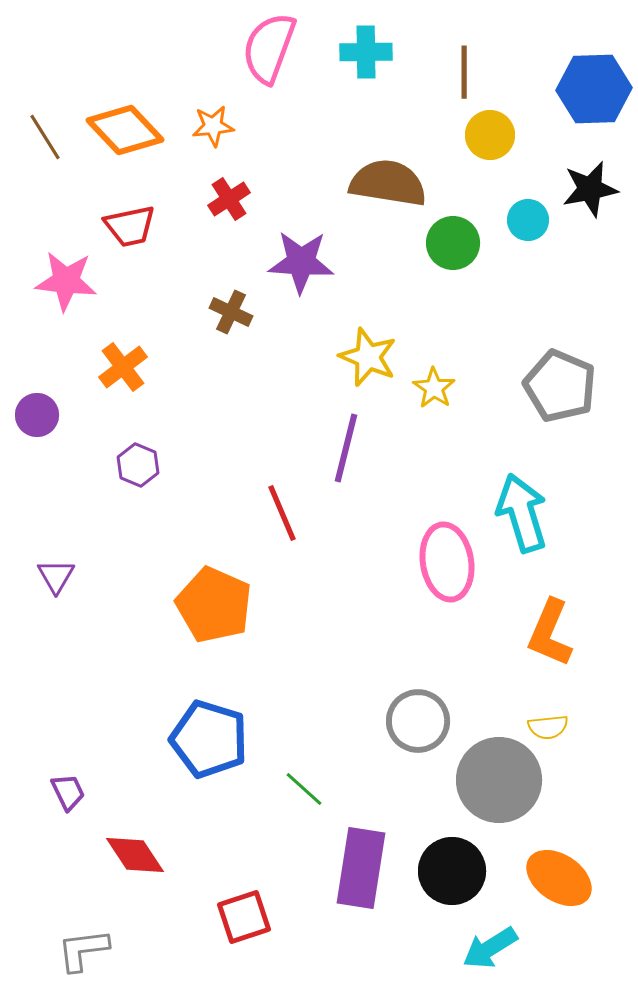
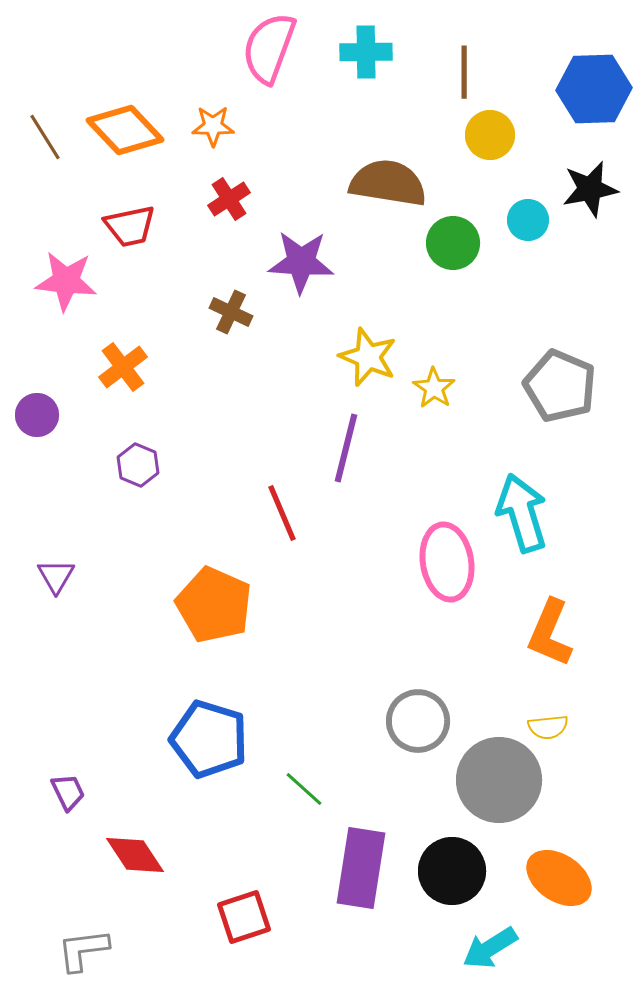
orange star at (213, 126): rotated 6 degrees clockwise
